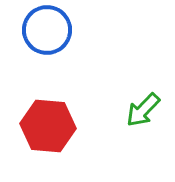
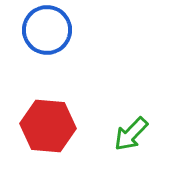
green arrow: moved 12 px left, 24 px down
